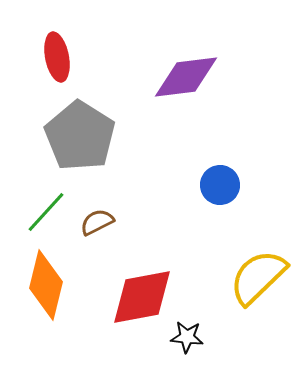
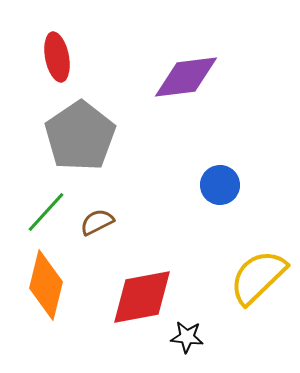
gray pentagon: rotated 6 degrees clockwise
